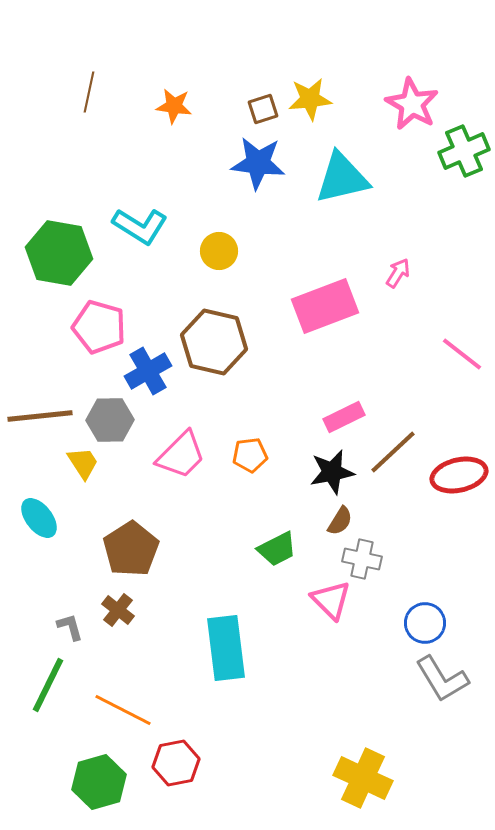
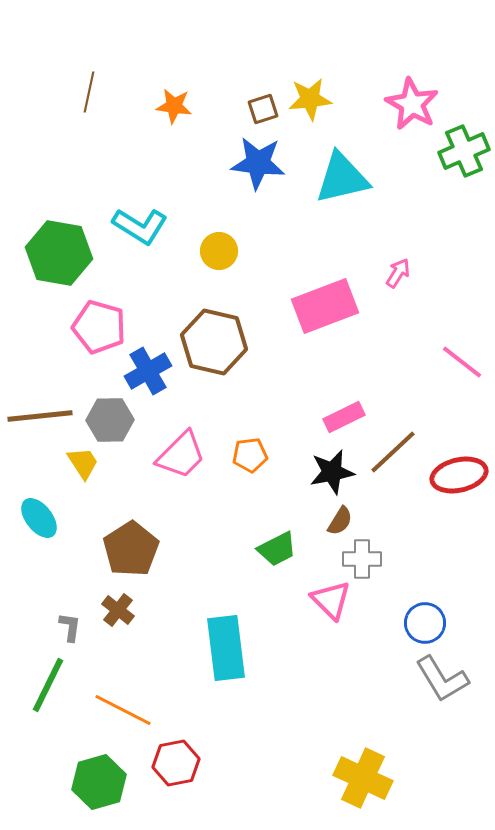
pink line at (462, 354): moved 8 px down
gray cross at (362, 559): rotated 12 degrees counterclockwise
gray L-shape at (70, 627): rotated 24 degrees clockwise
